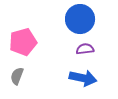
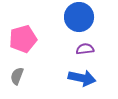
blue circle: moved 1 px left, 2 px up
pink pentagon: moved 3 px up
blue arrow: moved 1 px left
